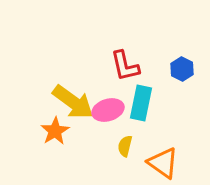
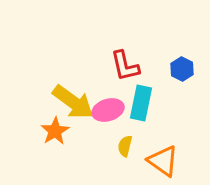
orange triangle: moved 2 px up
